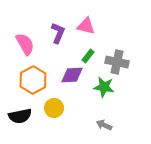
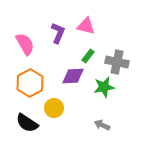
purple diamond: moved 1 px right, 1 px down
orange hexagon: moved 3 px left, 3 px down
green star: rotated 20 degrees counterclockwise
black semicircle: moved 7 px right, 7 px down; rotated 45 degrees clockwise
gray arrow: moved 2 px left
